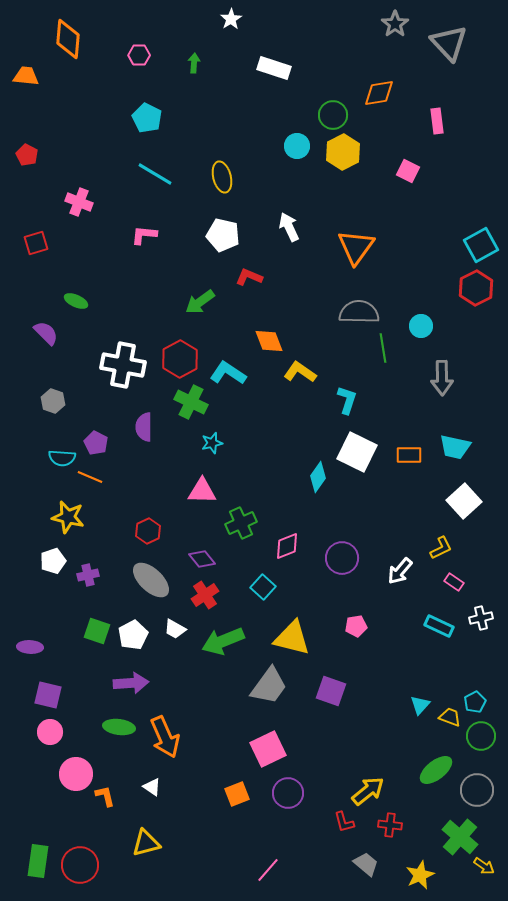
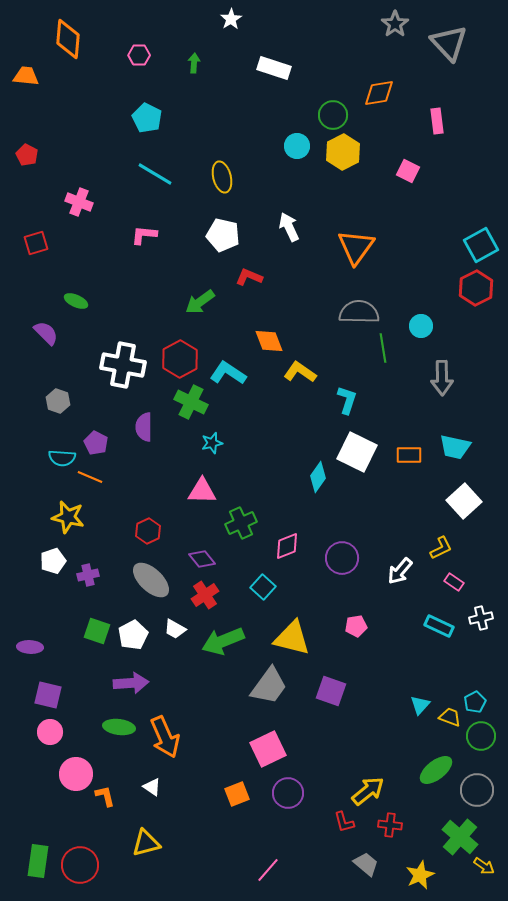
gray hexagon at (53, 401): moved 5 px right
